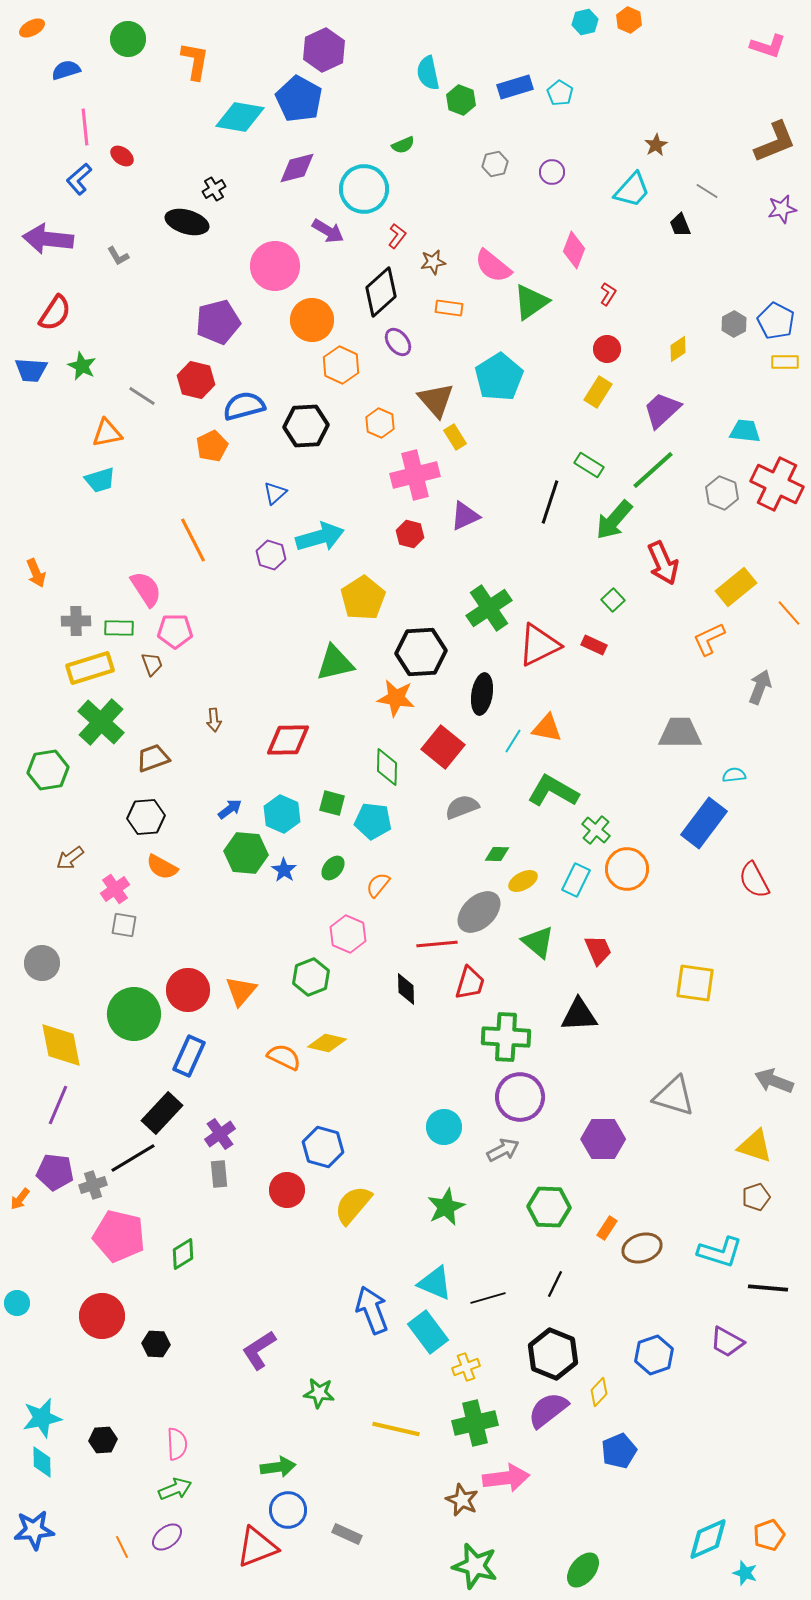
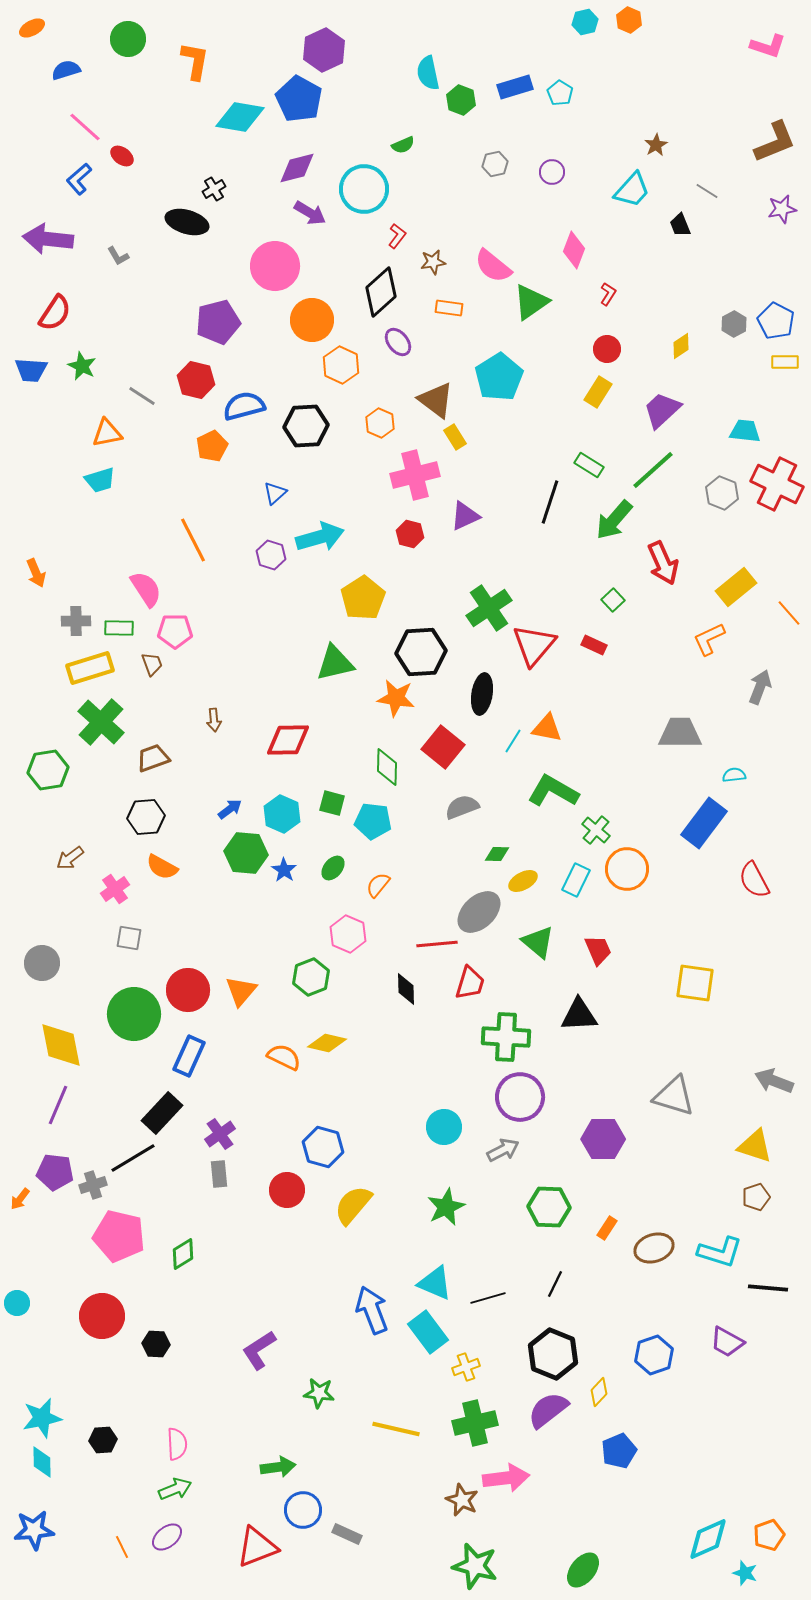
pink line at (85, 127): rotated 42 degrees counterclockwise
purple arrow at (328, 231): moved 18 px left, 18 px up
yellow diamond at (678, 349): moved 3 px right, 3 px up
brown triangle at (436, 400): rotated 12 degrees counterclockwise
red triangle at (539, 645): moved 5 px left; rotated 24 degrees counterclockwise
gray square at (124, 925): moved 5 px right, 13 px down
brown ellipse at (642, 1248): moved 12 px right
blue circle at (288, 1510): moved 15 px right
